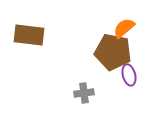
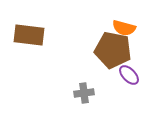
orange semicircle: rotated 125 degrees counterclockwise
brown pentagon: moved 2 px up
purple ellipse: rotated 30 degrees counterclockwise
